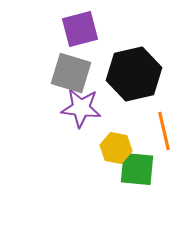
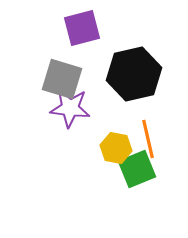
purple square: moved 2 px right, 1 px up
gray square: moved 9 px left, 6 px down
purple star: moved 11 px left
orange line: moved 16 px left, 8 px down
green square: rotated 27 degrees counterclockwise
